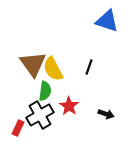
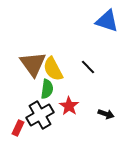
black line: moved 1 px left; rotated 63 degrees counterclockwise
green semicircle: moved 2 px right, 2 px up
